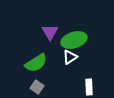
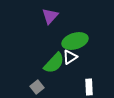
purple triangle: moved 16 px up; rotated 12 degrees clockwise
green ellipse: moved 1 px right, 1 px down
green semicircle: moved 18 px right; rotated 15 degrees counterclockwise
gray square: rotated 16 degrees clockwise
